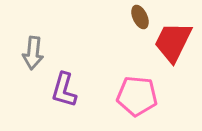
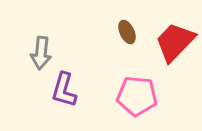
brown ellipse: moved 13 px left, 15 px down
red trapezoid: moved 2 px right; rotated 18 degrees clockwise
gray arrow: moved 8 px right
